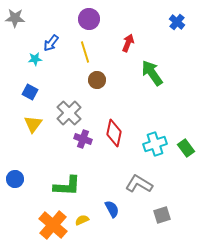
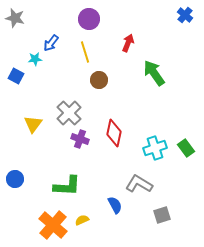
gray star: rotated 12 degrees clockwise
blue cross: moved 8 px right, 7 px up
green arrow: moved 2 px right
brown circle: moved 2 px right
blue square: moved 14 px left, 16 px up
purple cross: moved 3 px left
cyan cross: moved 4 px down
blue semicircle: moved 3 px right, 4 px up
